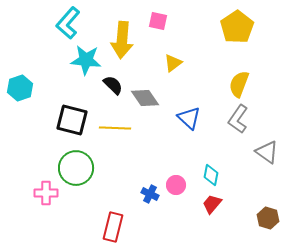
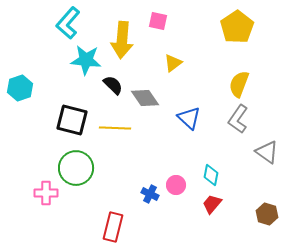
brown hexagon: moved 1 px left, 4 px up
